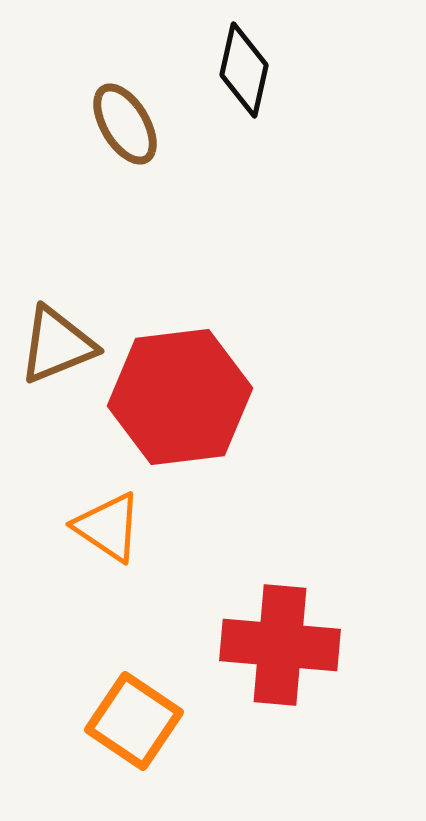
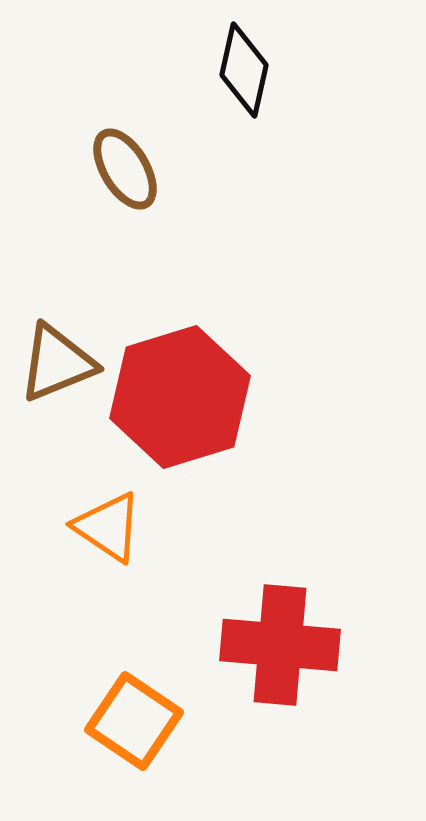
brown ellipse: moved 45 px down
brown triangle: moved 18 px down
red hexagon: rotated 10 degrees counterclockwise
